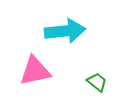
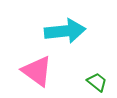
pink triangle: moved 2 px right; rotated 48 degrees clockwise
